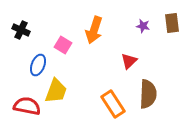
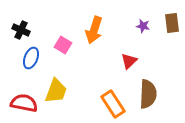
blue ellipse: moved 7 px left, 7 px up
red semicircle: moved 3 px left, 3 px up
